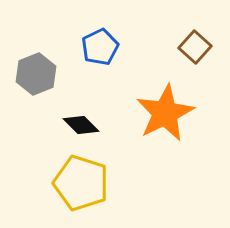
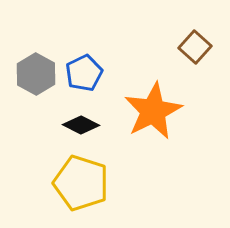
blue pentagon: moved 16 px left, 26 px down
gray hexagon: rotated 9 degrees counterclockwise
orange star: moved 12 px left, 2 px up
black diamond: rotated 18 degrees counterclockwise
